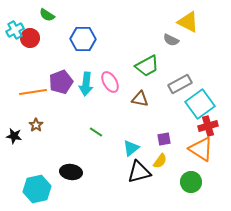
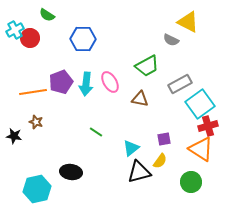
brown star: moved 3 px up; rotated 16 degrees counterclockwise
